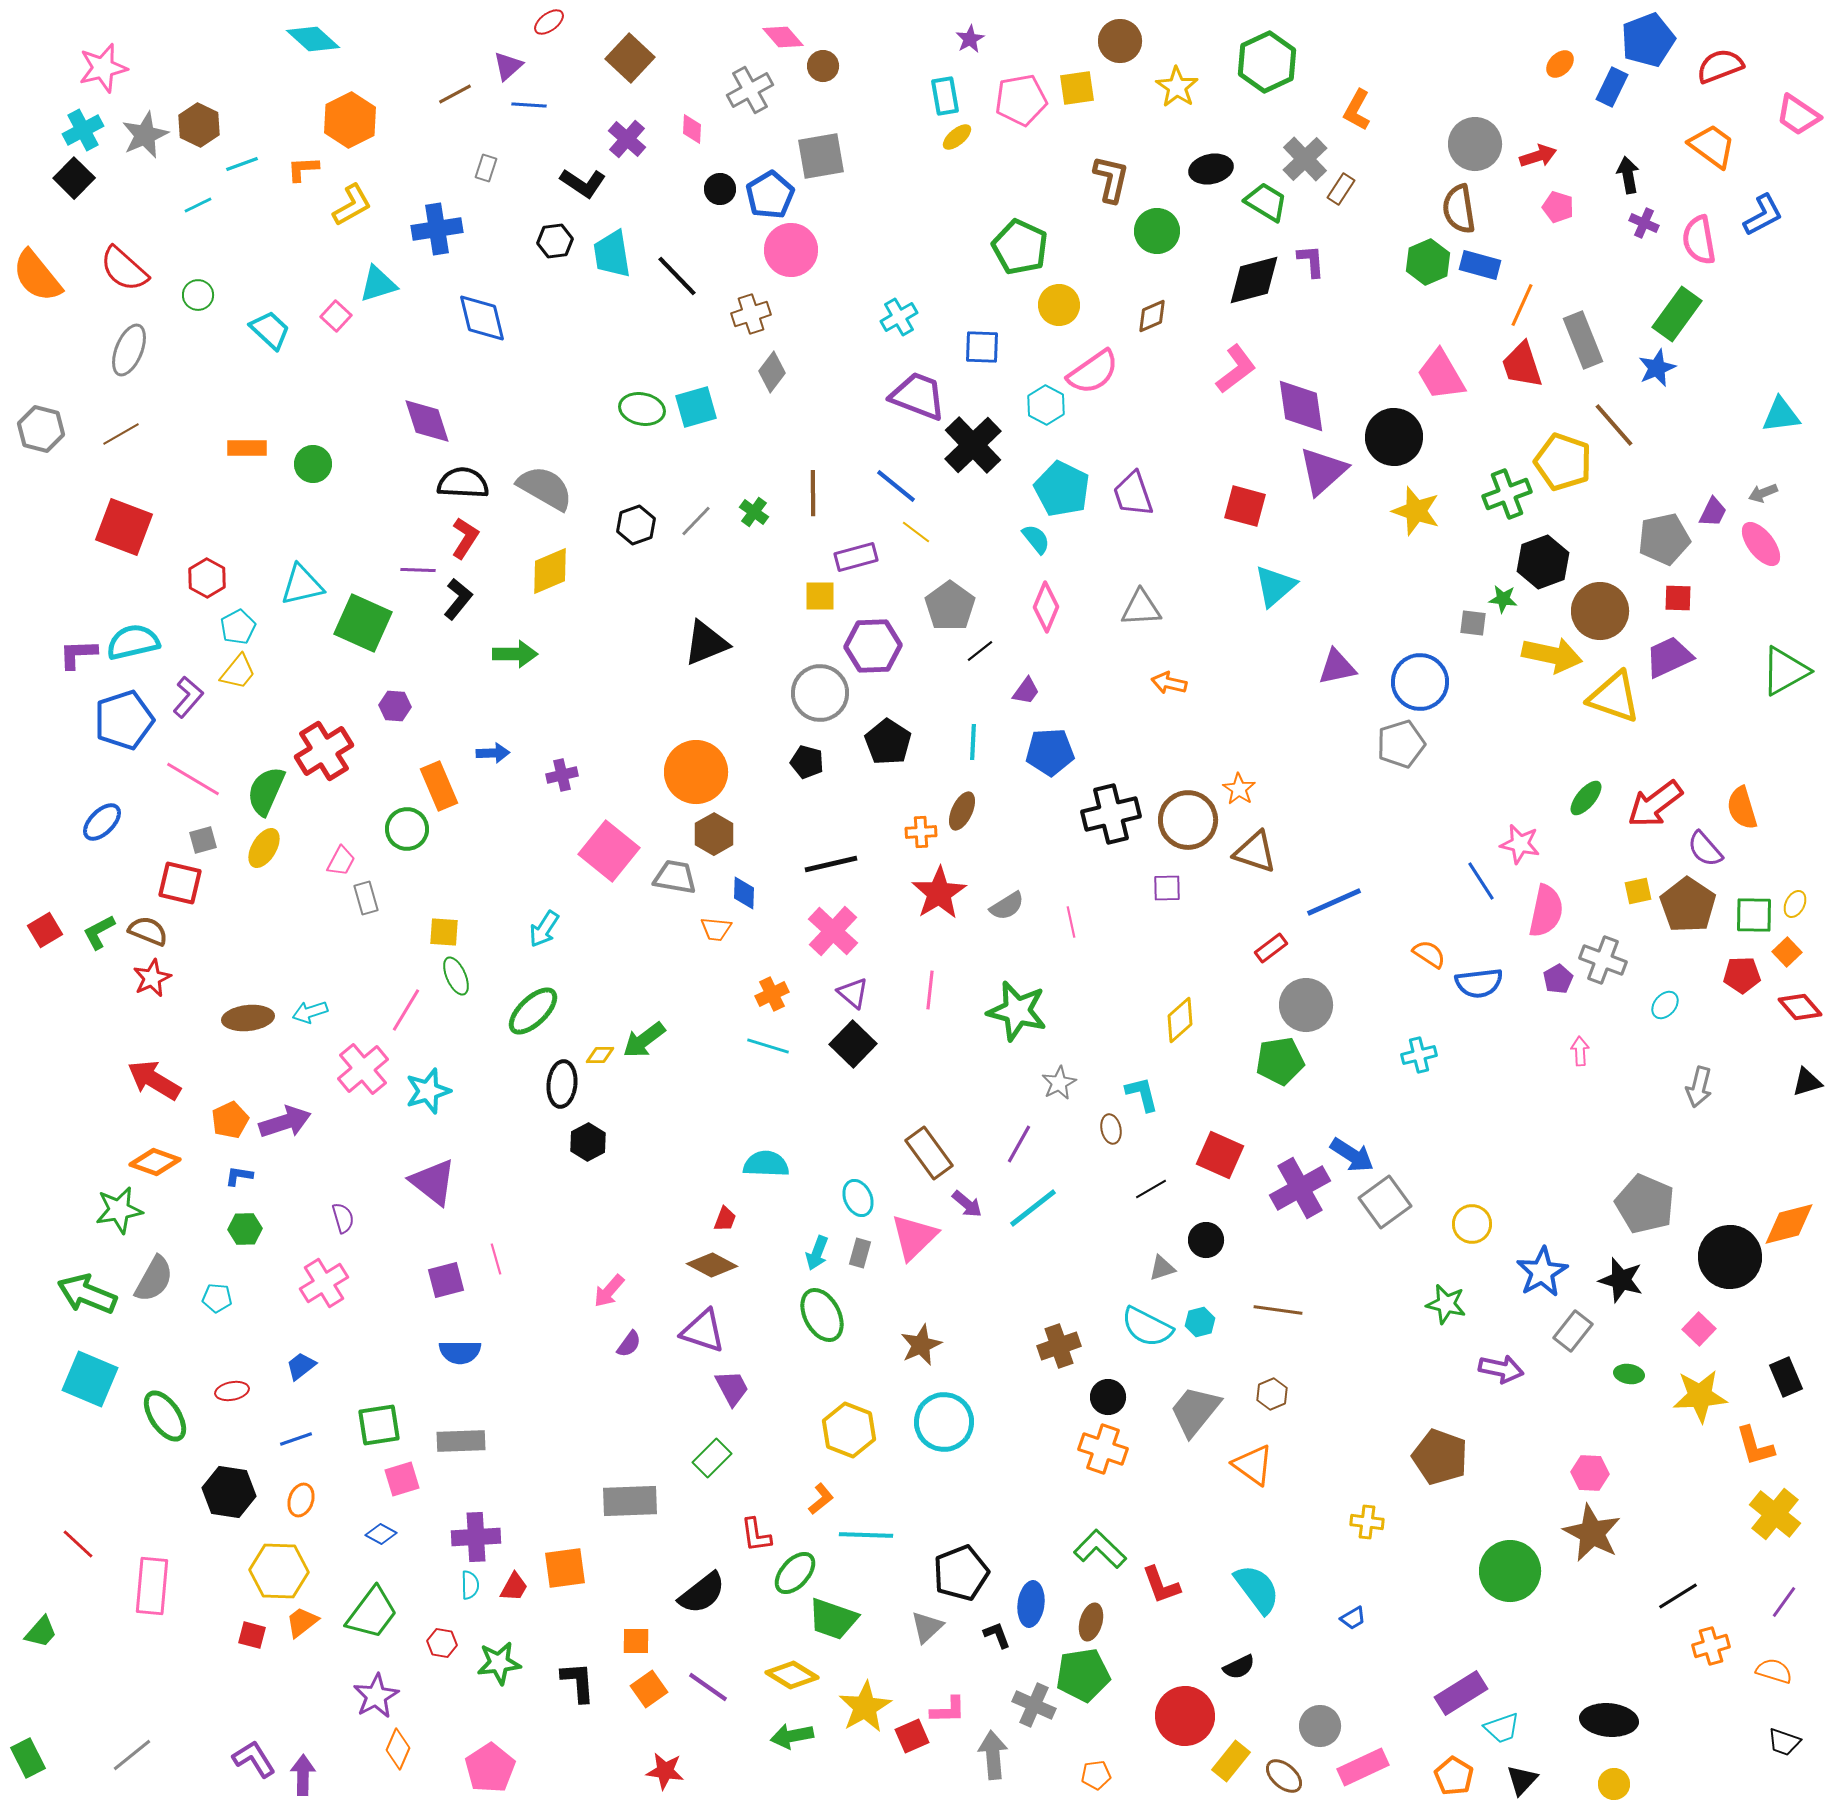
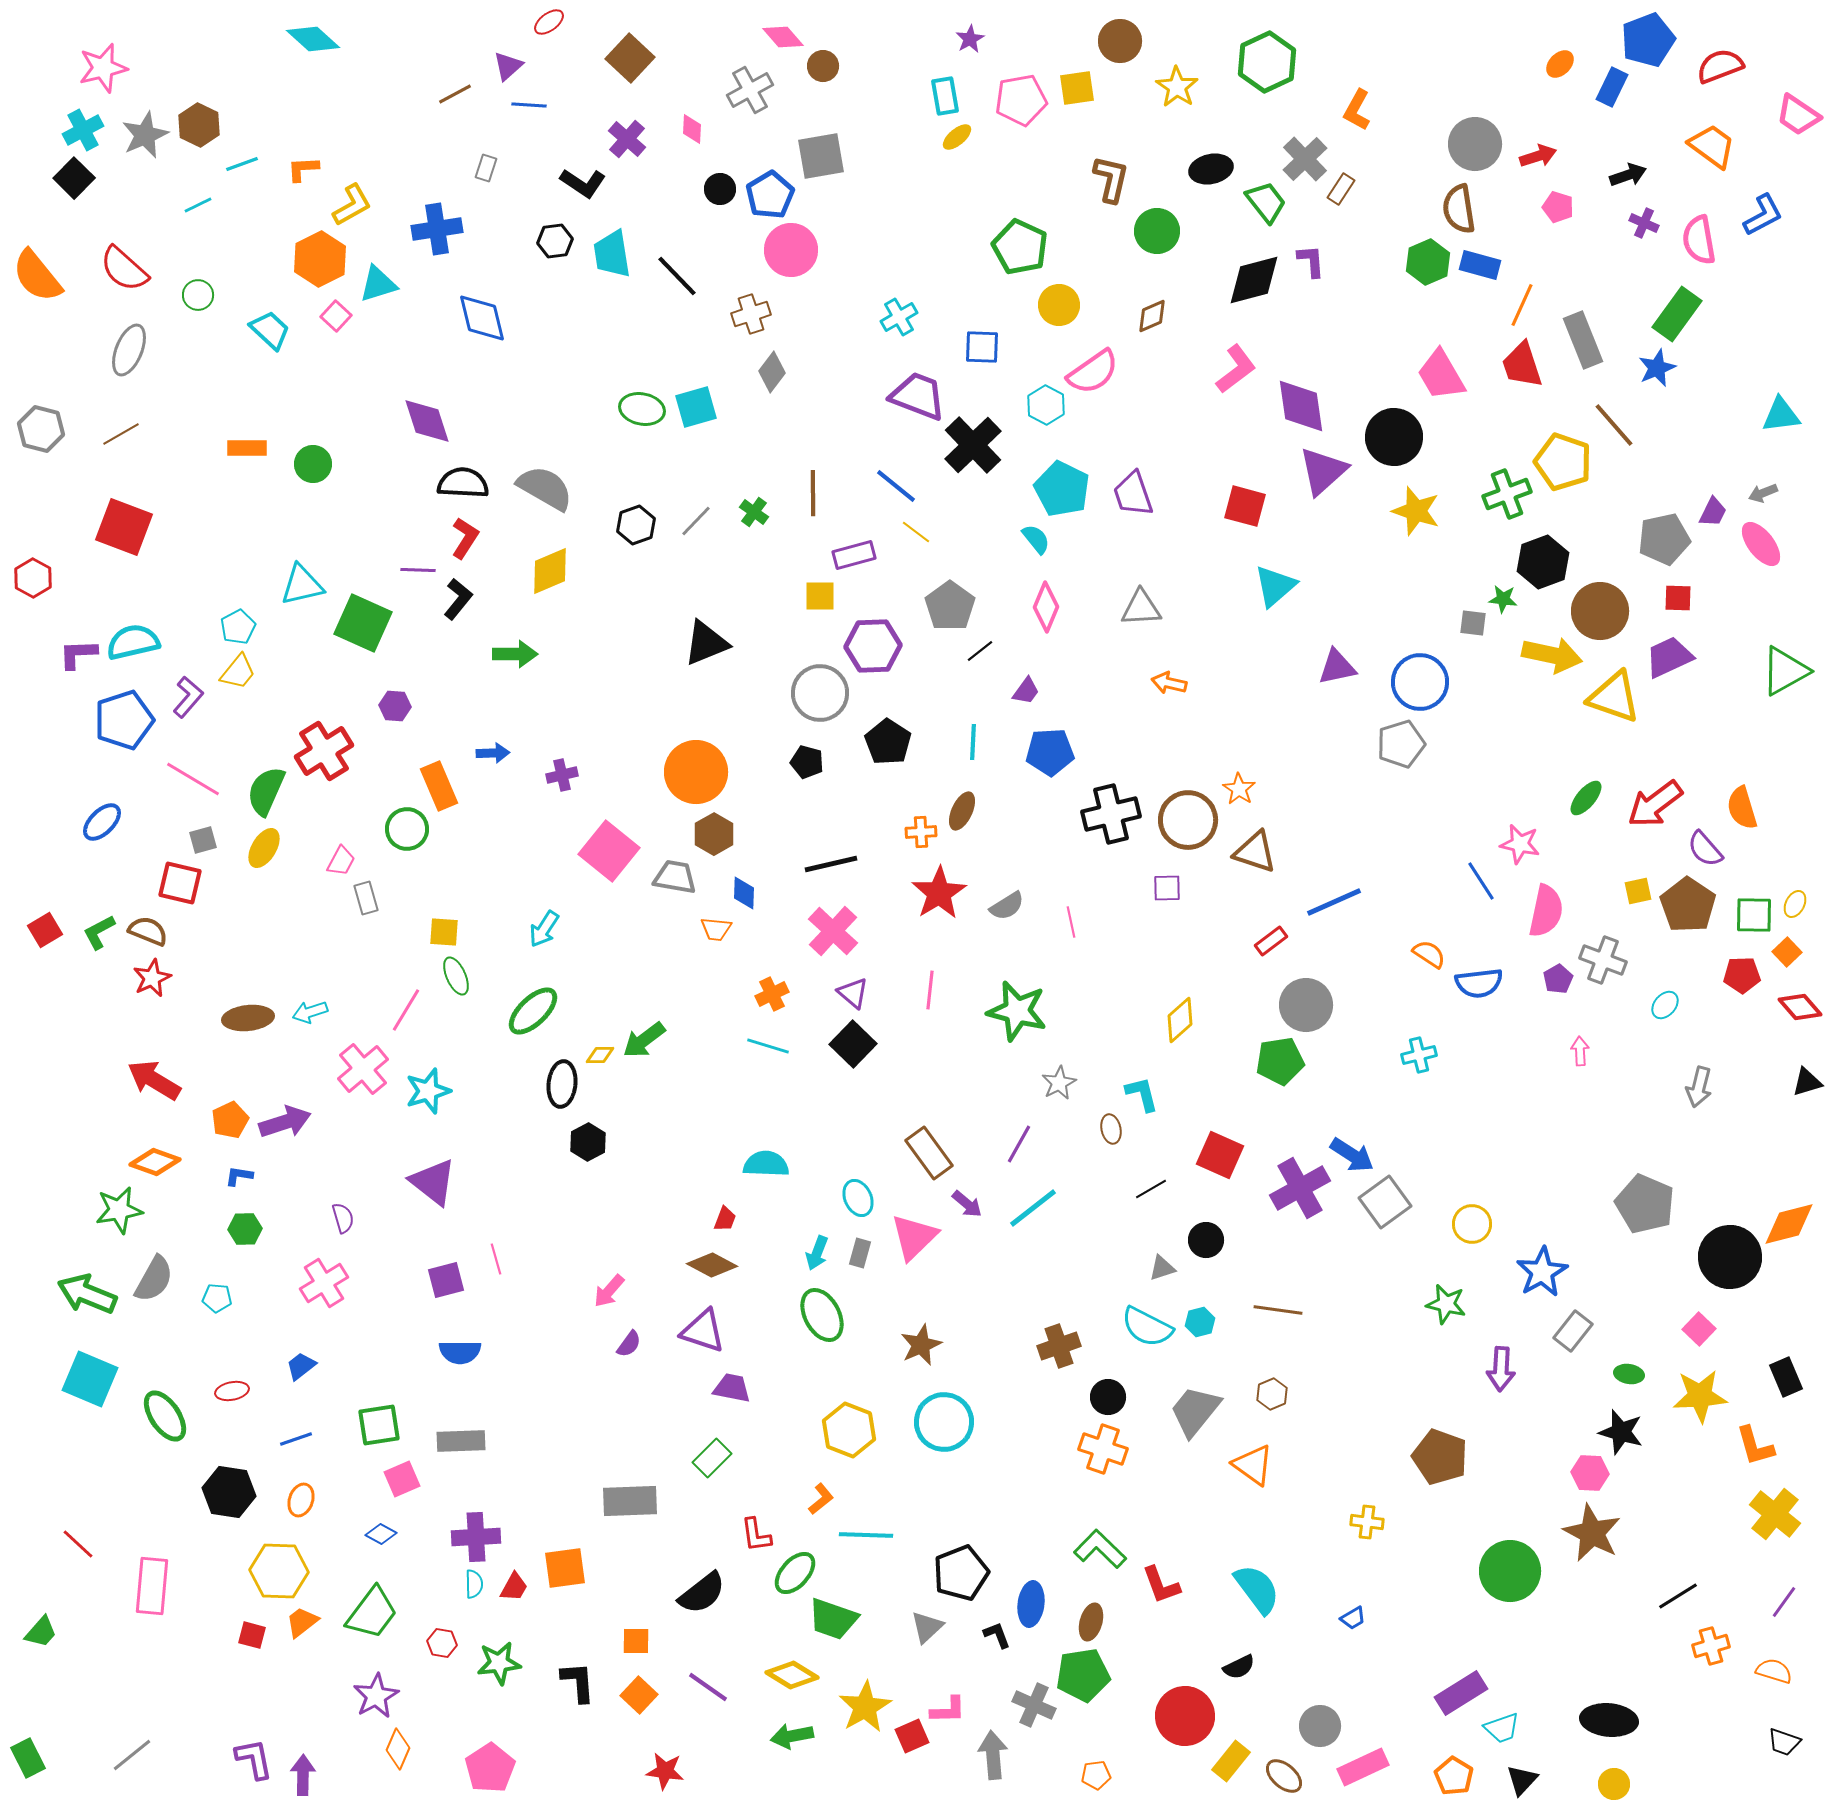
orange hexagon at (350, 120): moved 30 px left, 139 px down
black arrow at (1628, 175): rotated 81 degrees clockwise
green trapezoid at (1266, 202): rotated 21 degrees clockwise
purple rectangle at (856, 557): moved 2 px left, 2 px up
red hexagon at (207, 578): moved 174 px left
red rectangle at (1271, 948): moved 7 px up
black star at (1621, 1280): moved 152 px down
purple arrow at (1501, 1369): rotated 81 degrees clockwise
purple trapezoid at (732, 1388): rotated 51 degrees counterclockwise
pink square at (402, 1479): rotated 6 degrees counterclockwise
cyan semicircle at (470, 1585): moved 4 px right, 1 px up
orange square at (649, 1689): moved 10 px left, 6 px down; rotated 12 degrees counterclockwise
purple L-shape at (254, 1759): rotated 21 degrees clockwise
